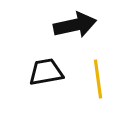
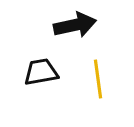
black trapezoid: moved 5 px left
